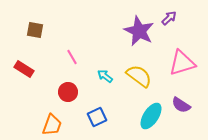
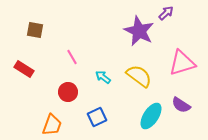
purple arrow: moved 3 px left, 5 px up
cyan arrow: moved 2 px left, 1 px down
